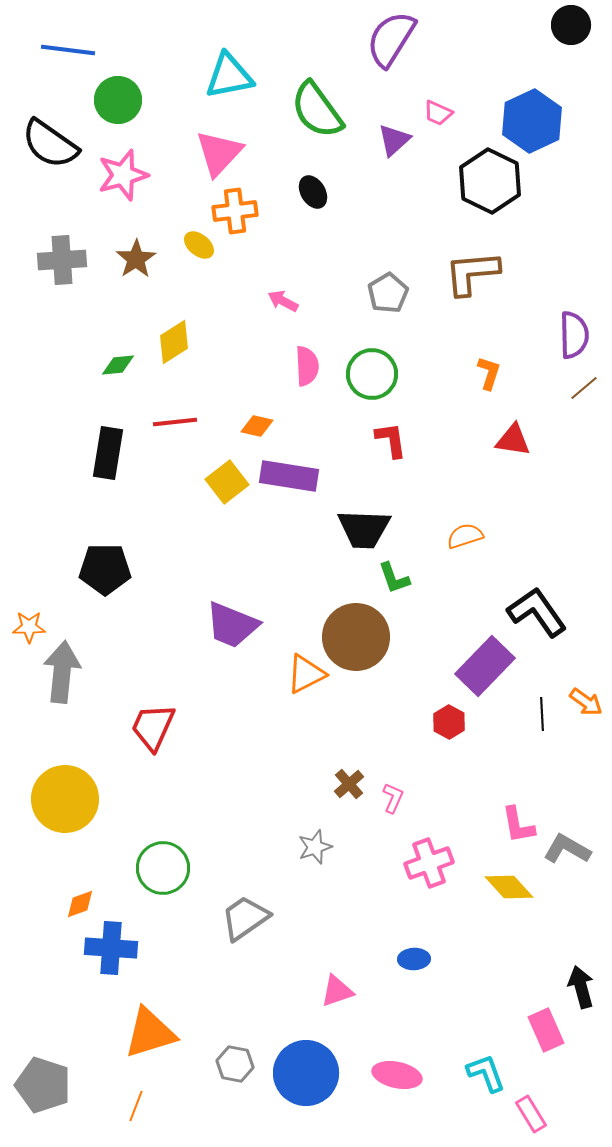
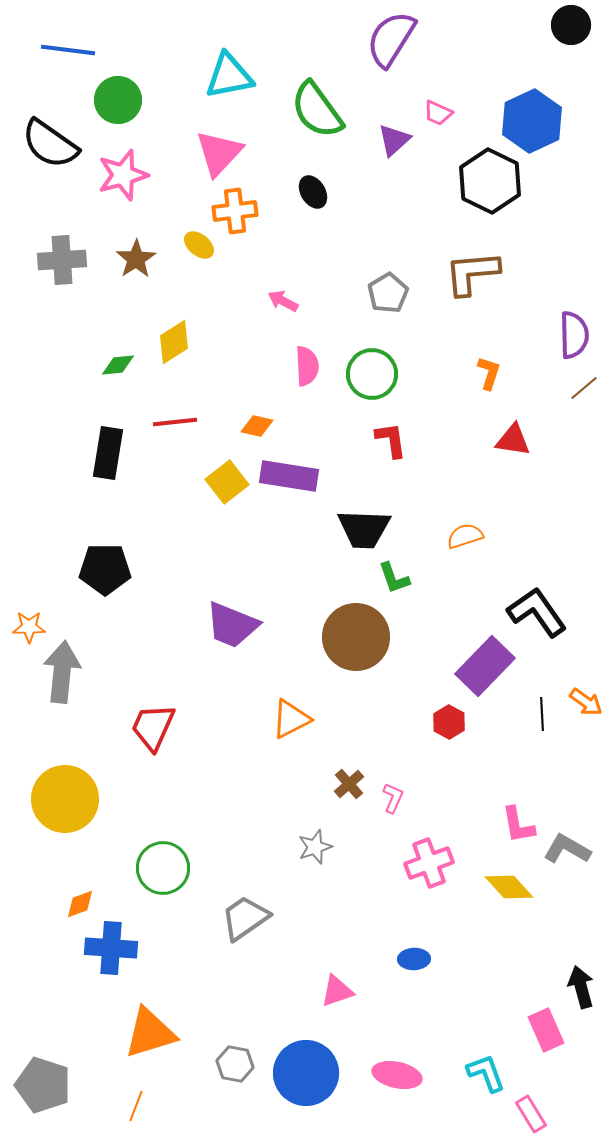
orange triangle at (306, 674): moved 15 px left, 45 px down
